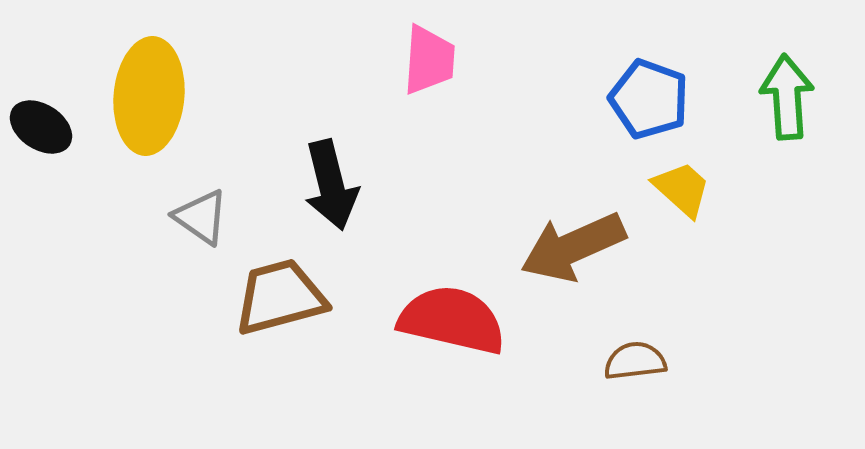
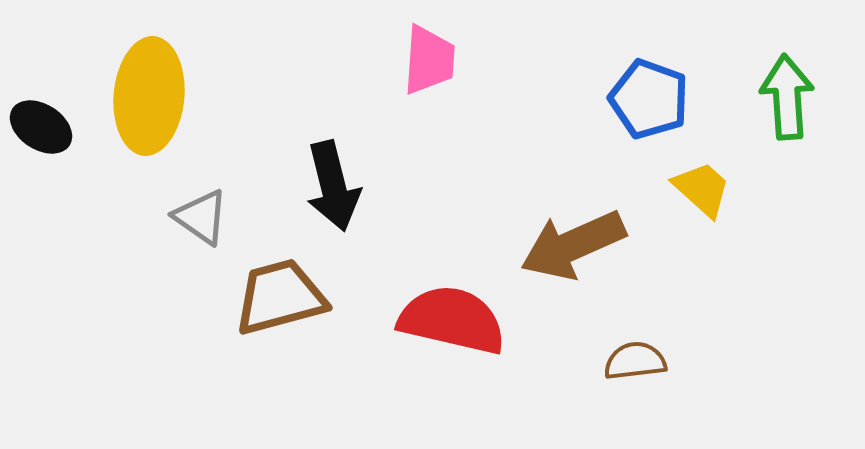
black arrow: moved 2 px right, 1 px down
yellow trapezoid: moved 20 px right
brown arrow: moved 2 px up
